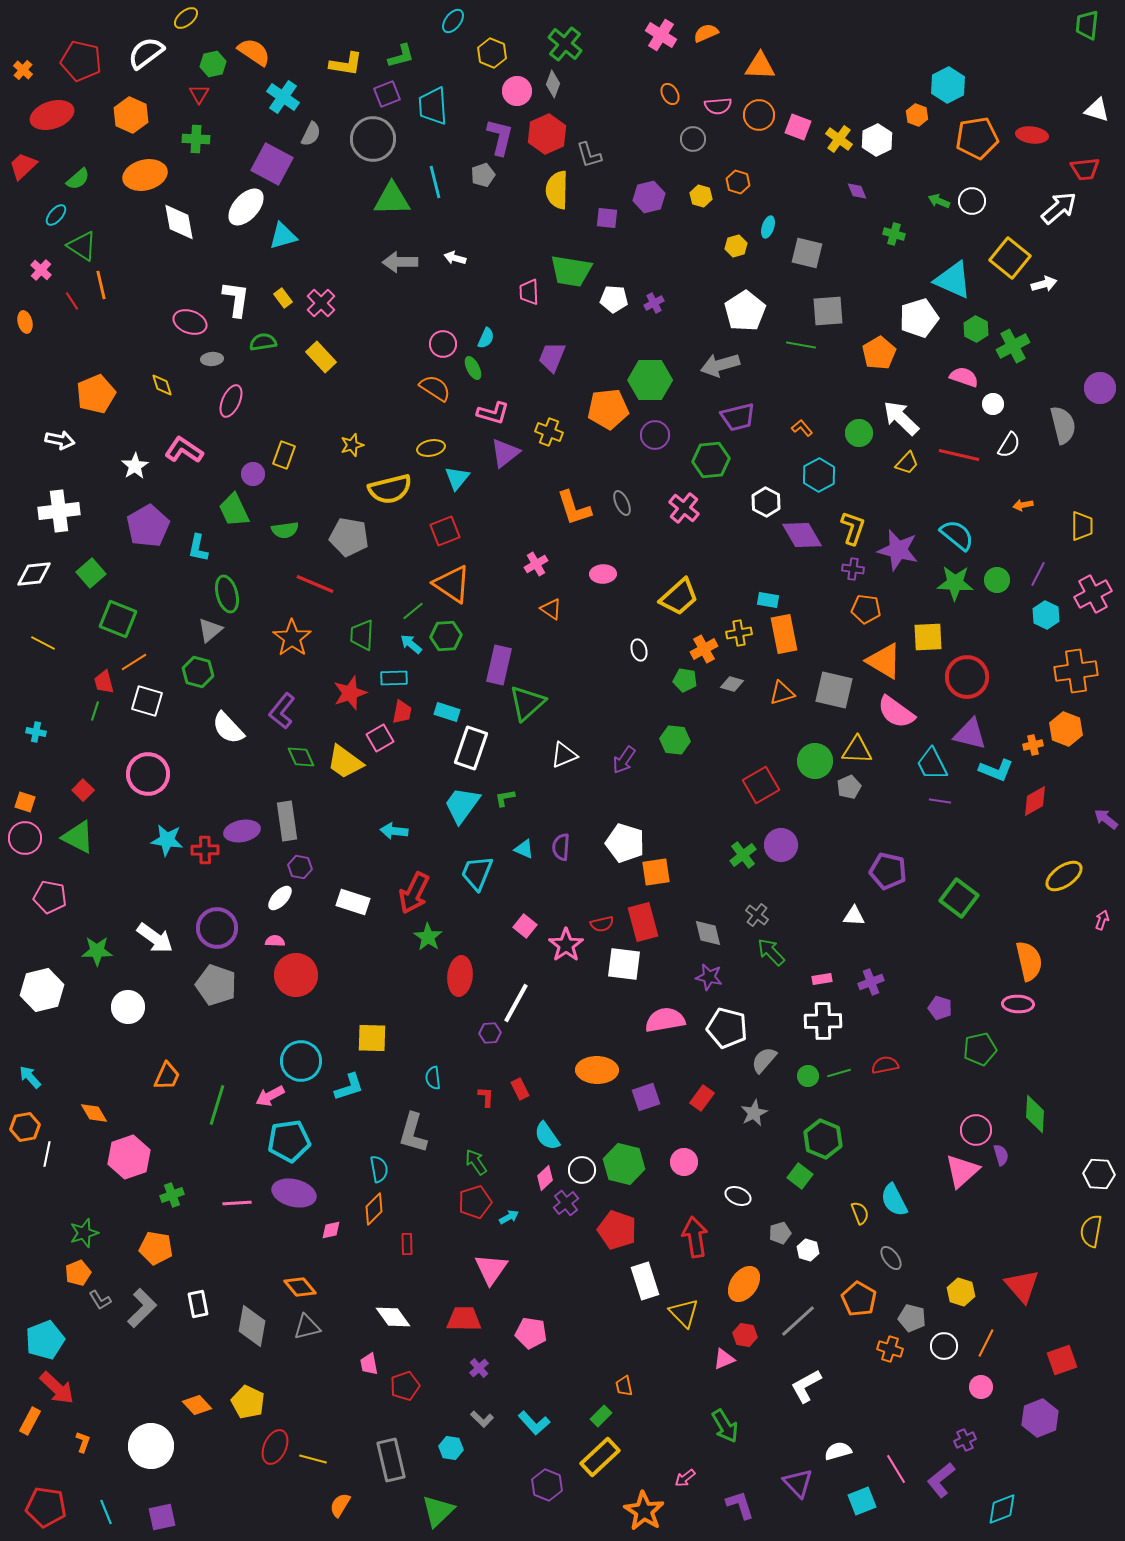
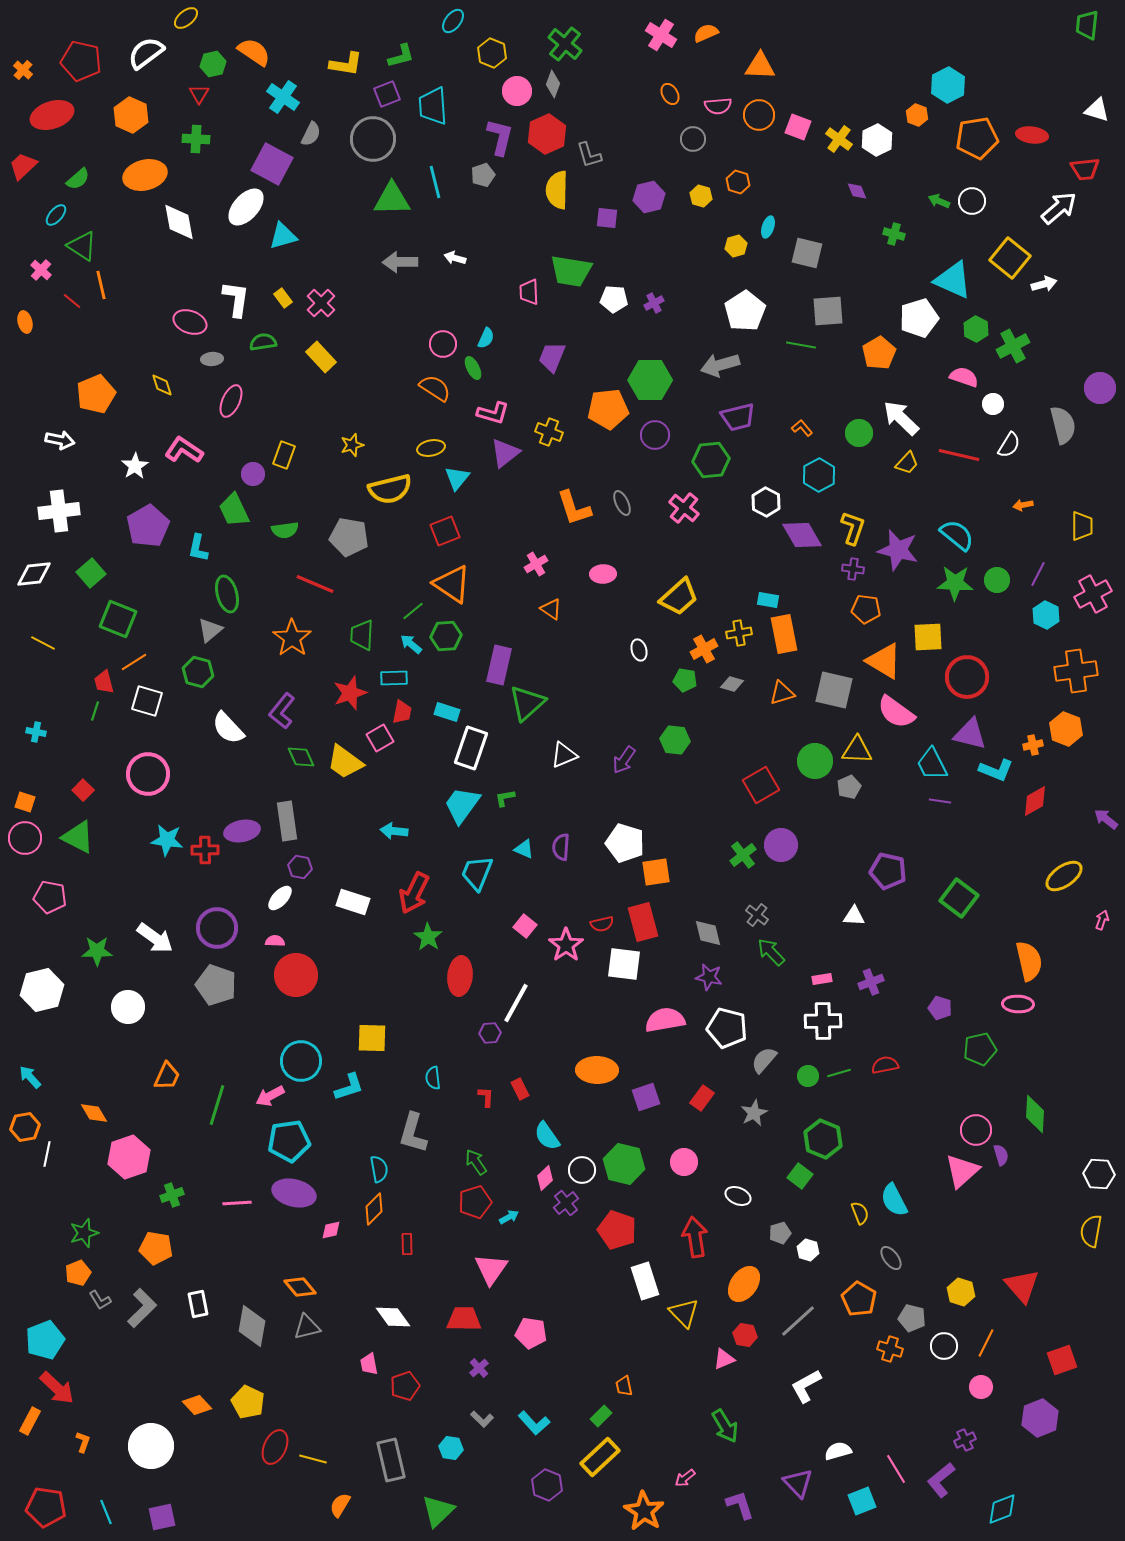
red line at (72, 301): rotated 18 degrees counterclockwise
